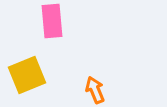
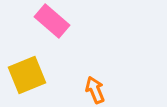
pink rectangle: rotated 44 degrees counterclockwise
